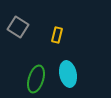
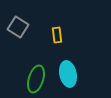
yellow rectangle: rotated 21 degrees counterclockwise
